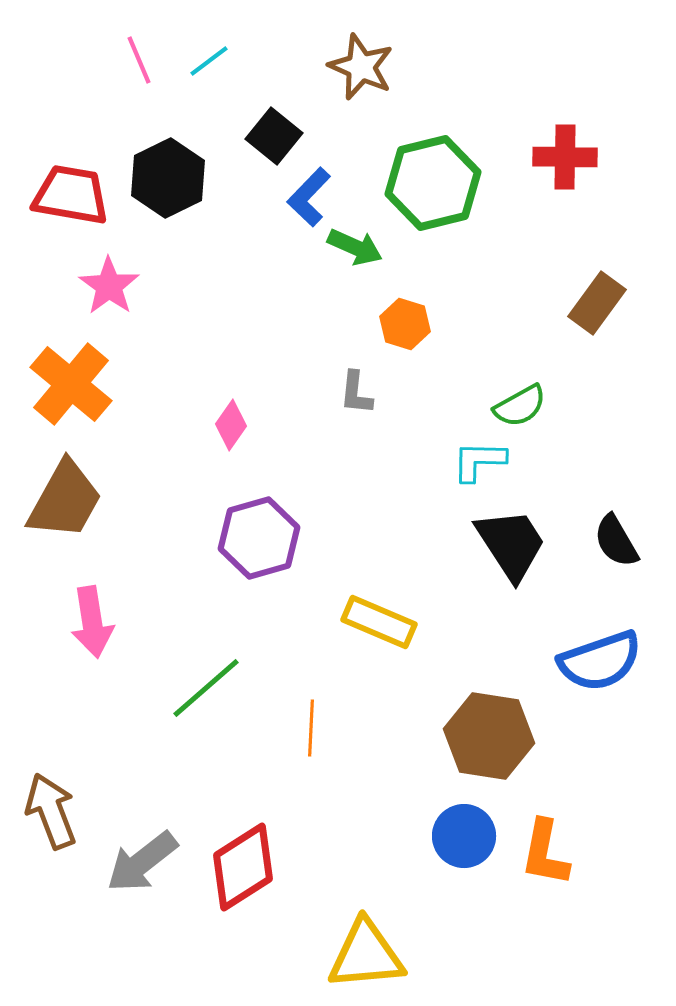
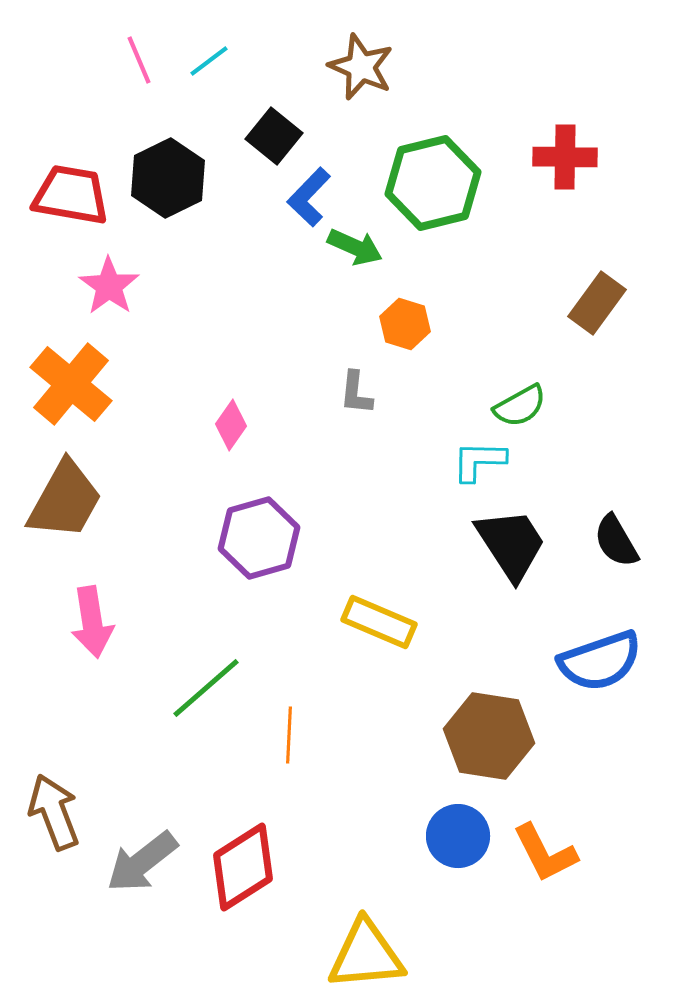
orange line: moved 22 px left, 7 px down
brown arrow: moved 3 px right, 1 px down
blue circle: moved 6 px left
orange L-shape: rotated 38 degrees counterclockwise
